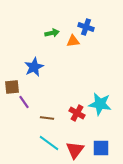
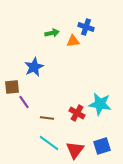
blue square: moved 1 px right, 2 px up; rotated 18 degrees counterclockwise
